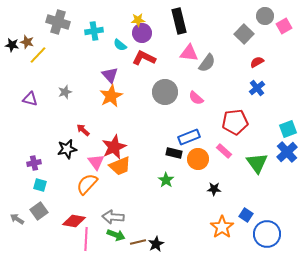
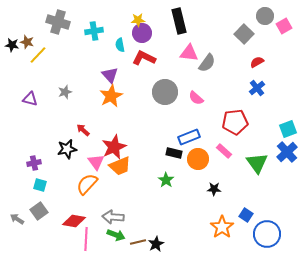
cyan semicircle at (120, 45): rotated 40 degrees clockwise
